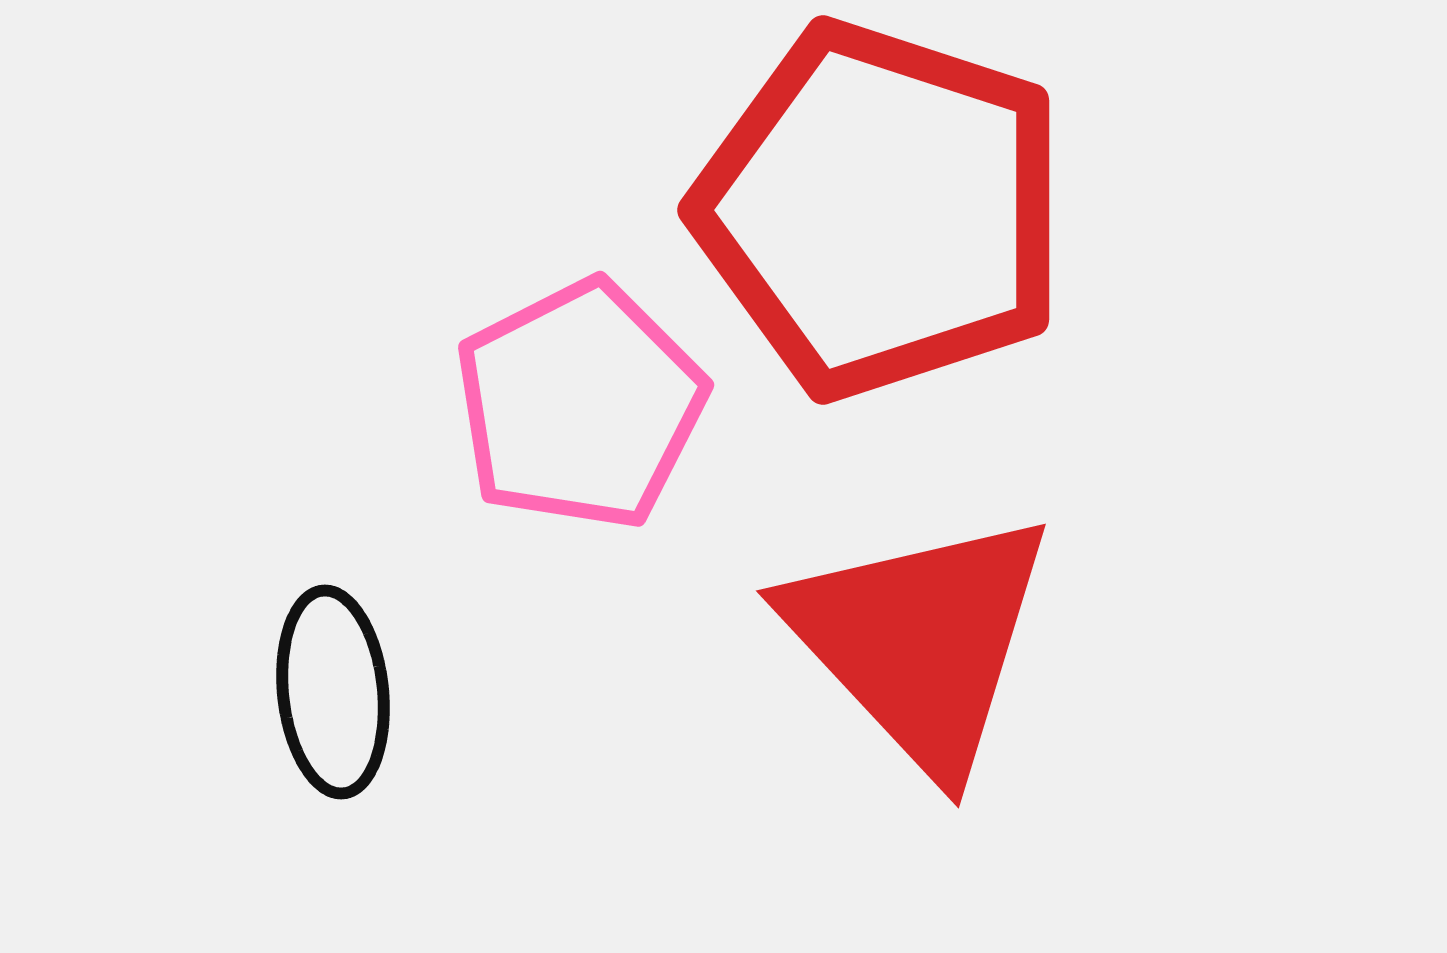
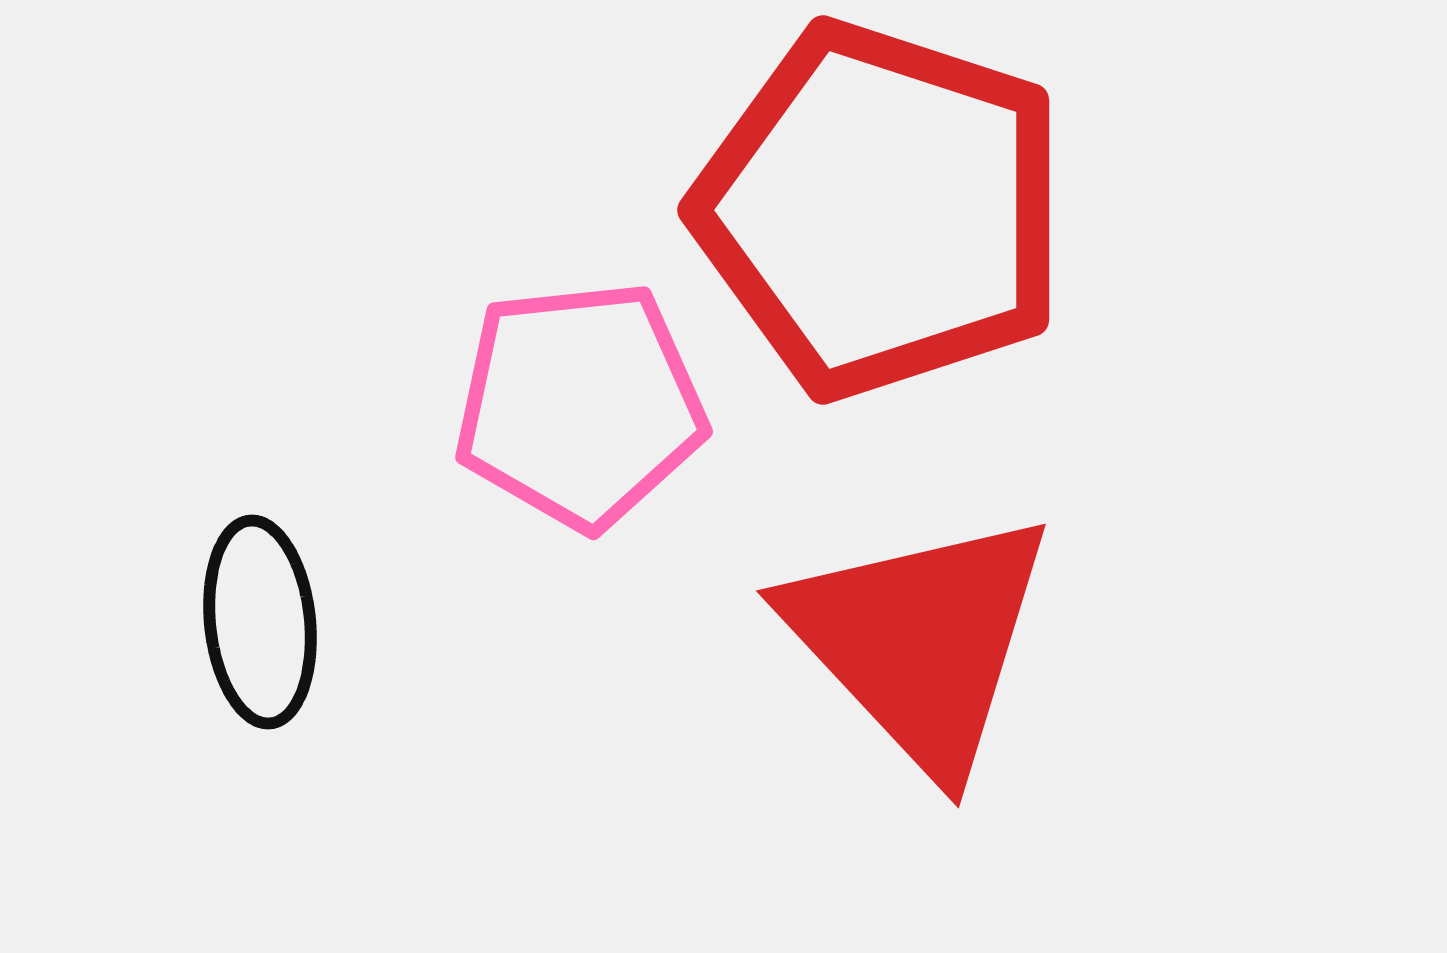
pink pentagon: rotated 21 degrees clockwise
black ellipse: moved 73 px left, 70 px up
